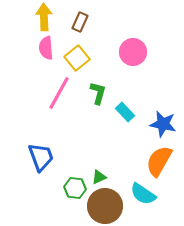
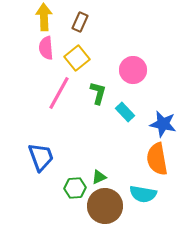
pink circle: moved 18 px down
orange semicircle: moved 2 px left, 2 px up; rotated 40 degrees counterclockwise
green hexagon: rotated 10 degrees counterclockwise
cyan semicircle: rotated 24 degrees counterclockwise
